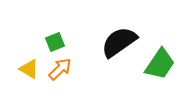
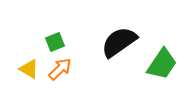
green trapezoid: moved 2 px right
